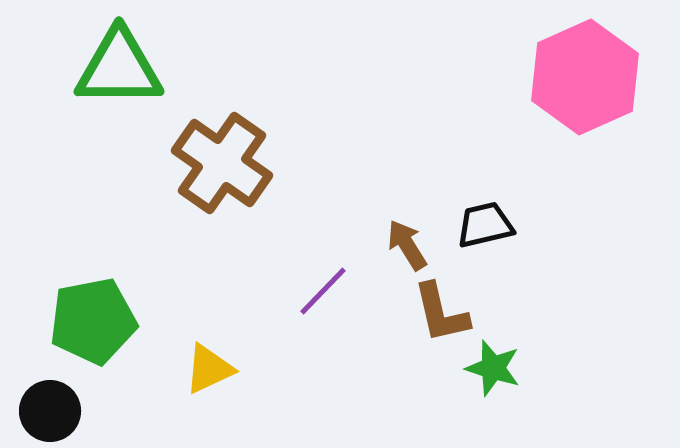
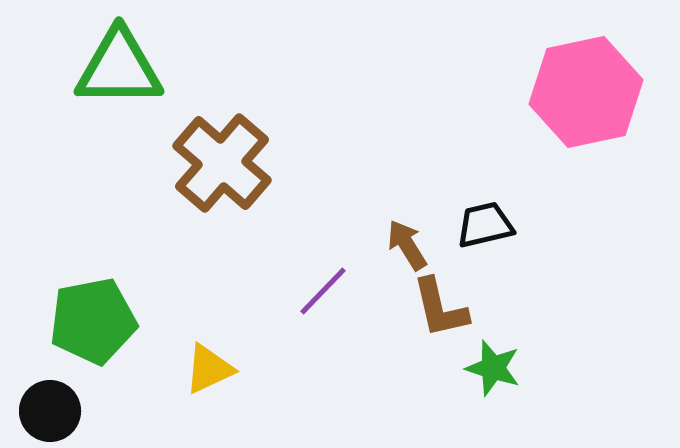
pink hexagon: moved 1 px right, 15 px down; rotated 12 degrees clockwise
brown cross: rotated 6 degrees clockwise
brown L-shape: moved 1 px left, 5 px up
